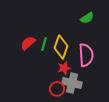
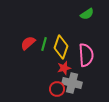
green semicircle: moved 4 px up
